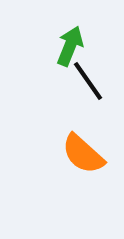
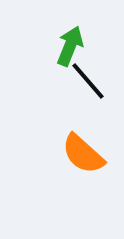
black line: rotated 6 degrees counterclockwise
